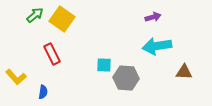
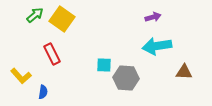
yellow L-shape: moved 5 px right, 1 px up
